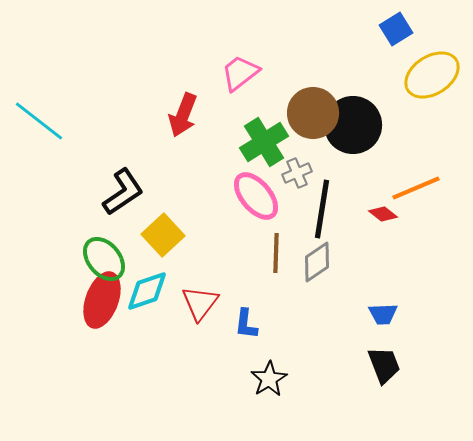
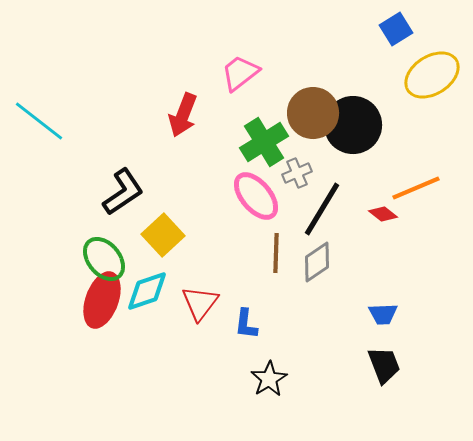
black line: rotated 22 degrees clockwise
